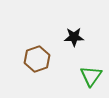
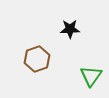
black star: moved 4 px left, 8 px up
